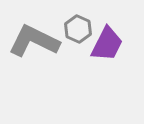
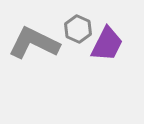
gray L-shape: moved 2 px down
